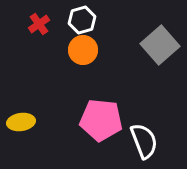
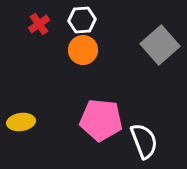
white hexagon: rotated 12 degrees clockwise
